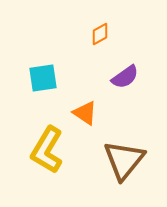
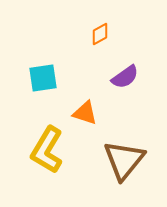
orange triangle: rotated 16 degrees counterclockwise
